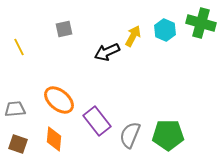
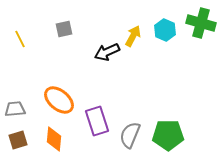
yellow line: moved 1 px right, 8 px up
purple rectangle: rotated 20 degrees clockwise
brown square: moved 4 px up; rotated 36 degrees counterclockwise
